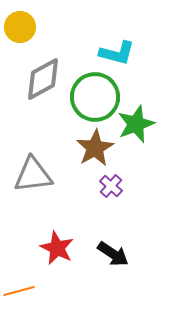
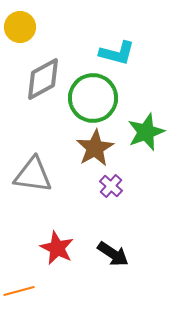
green circle: moved 2 px left, 1 px down
green star: moved 10 px right, 8 px down
gray triangle: rotated 15 degrees clockwise
